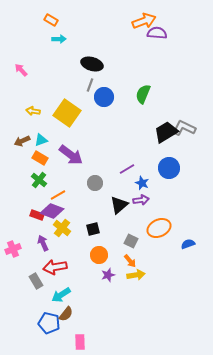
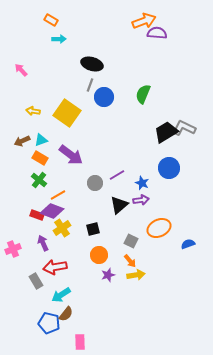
purple line at (127, 169): moved 10 px left, 6 px down
yellow cross at (62, 228): rotated 18 degrees clockwise
